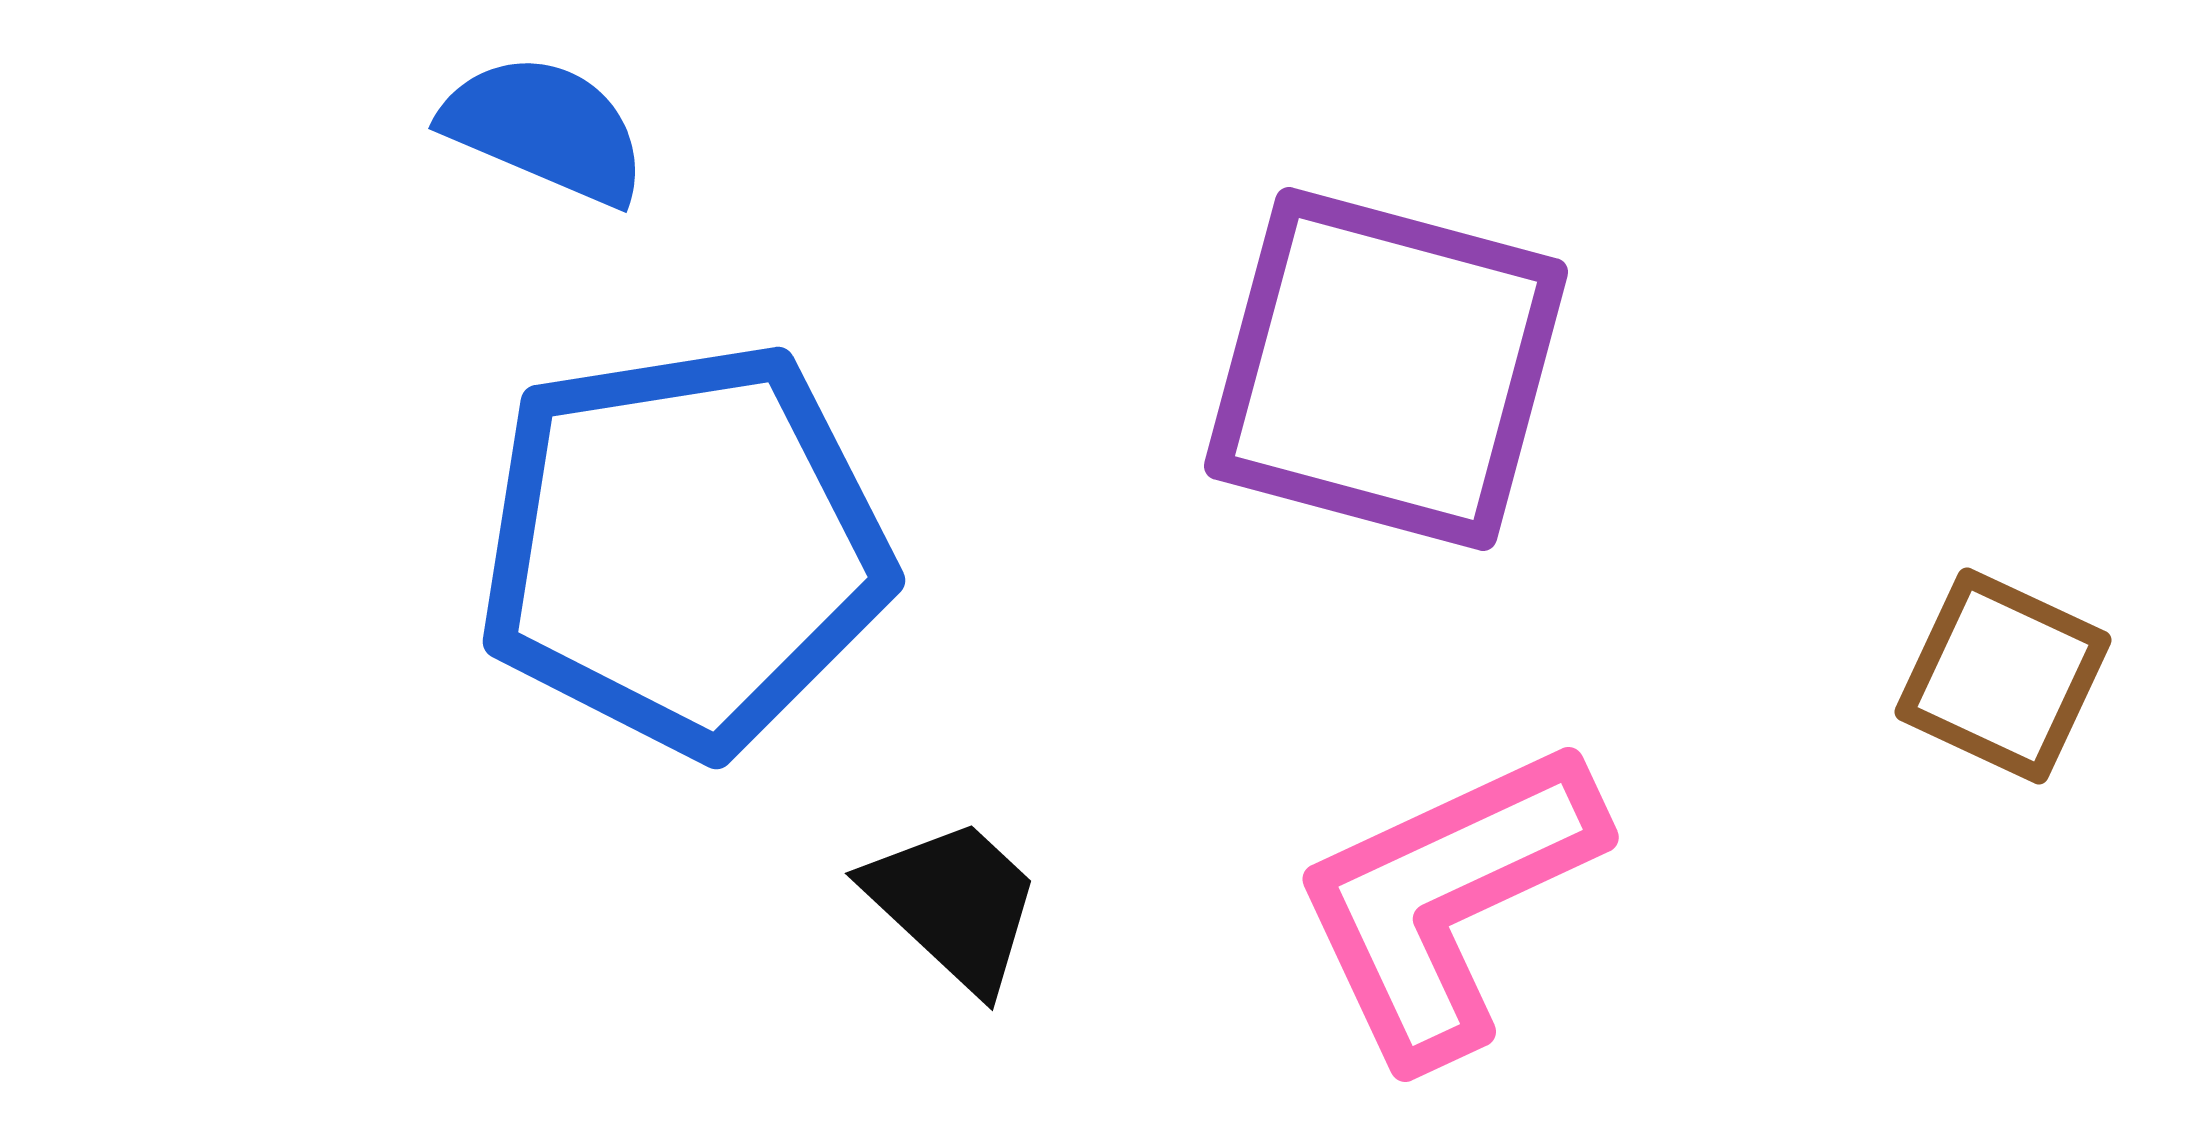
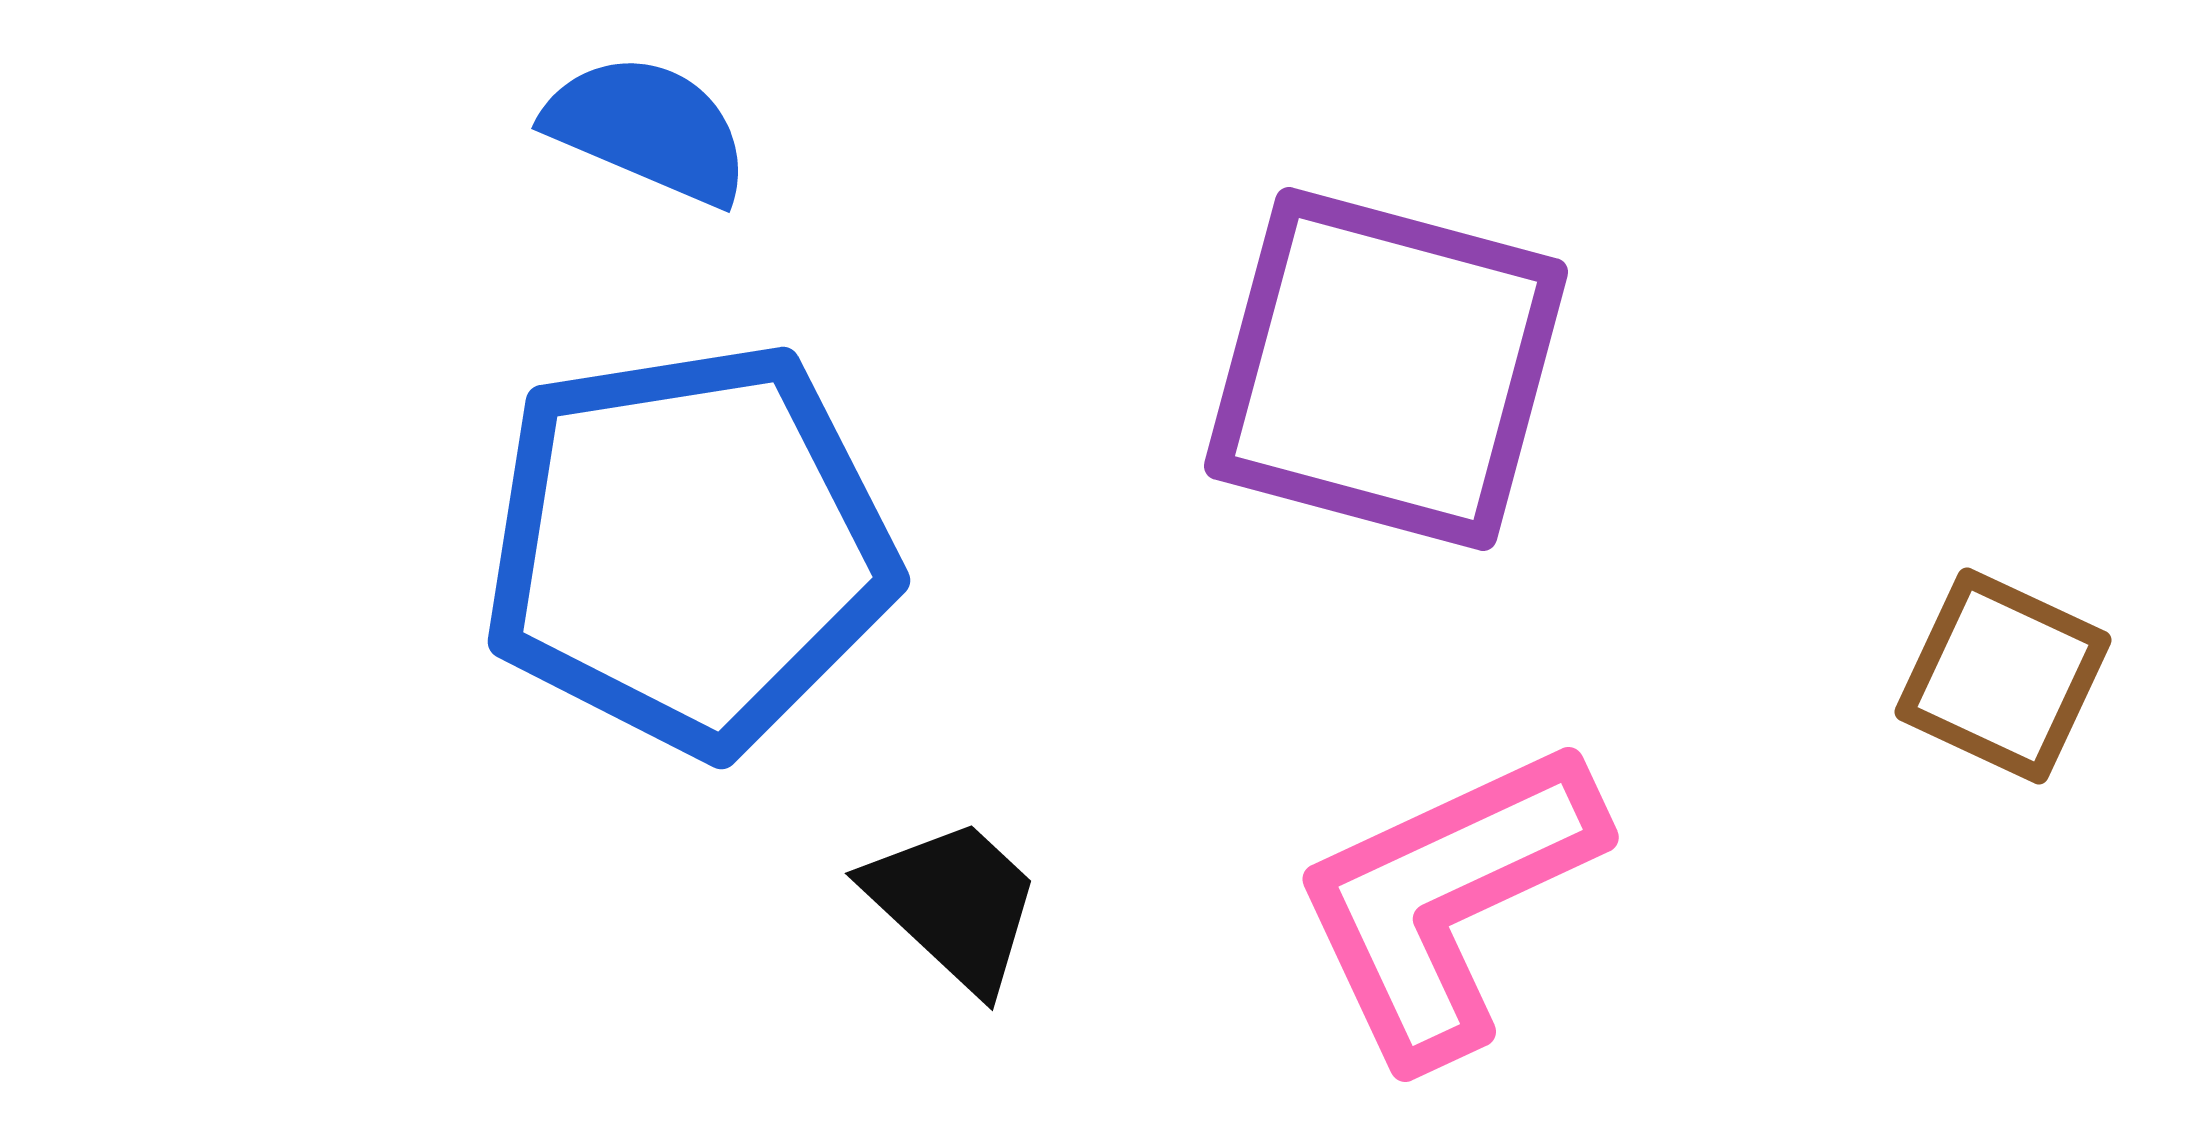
blue semicircle: moved 103 px right
blue pentagon: moved 5 px right
